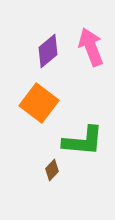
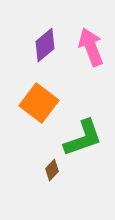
purple diamond: moved 3 px left, 6 px up
green L-shape: moved 3 px up; rotated 24 degrees counterclockwise
